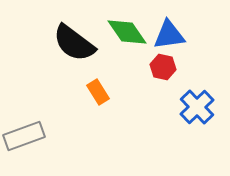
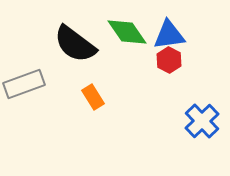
black semicircle: moved 1 px right, 1 px down
red hexagon: moved 6 px right, 7 px up; rotated 15 degrees clockwise
orange rectangle: moved 5 px left, 5 px down
blue cross: moved 5 px right, 14 px down
gray rectangle: moved 52 px up
